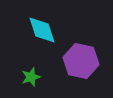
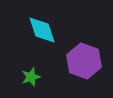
purple hexagon: moved 3 px right; rotated 8 degrees clockwise
